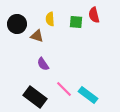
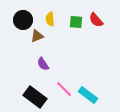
red semicircle: moved 2 px right, 5 px down; rotated 28 degrees counterclockwise
black circle: moved 6 px right, 4 px up
brown triangle: rotated 40 degrees counterclockwise
